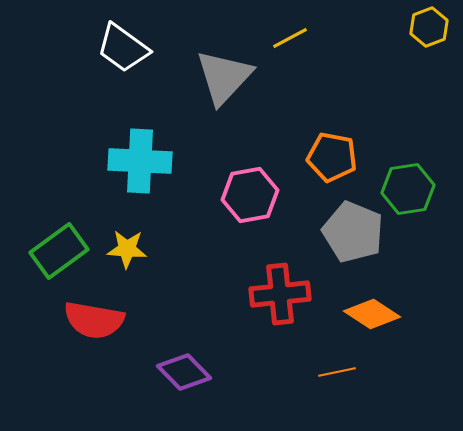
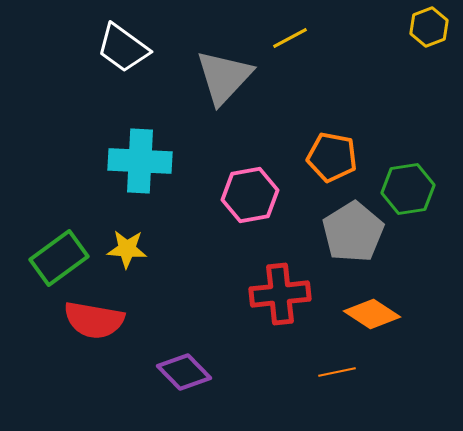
gray pentagon: rotated 18 degrees clockwise
green rectangle: moved 7 px down
